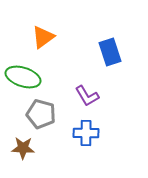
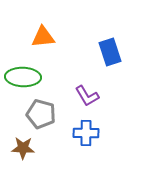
orange triangle: rotated 30 degrees clockwise
green ellipse: rotated 16 degrees counterclockwise
